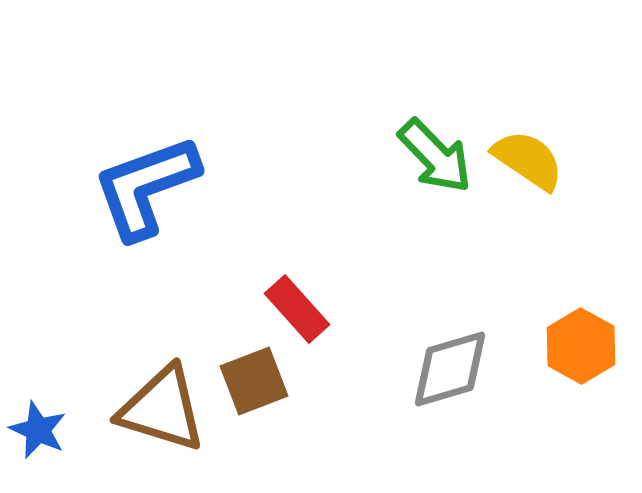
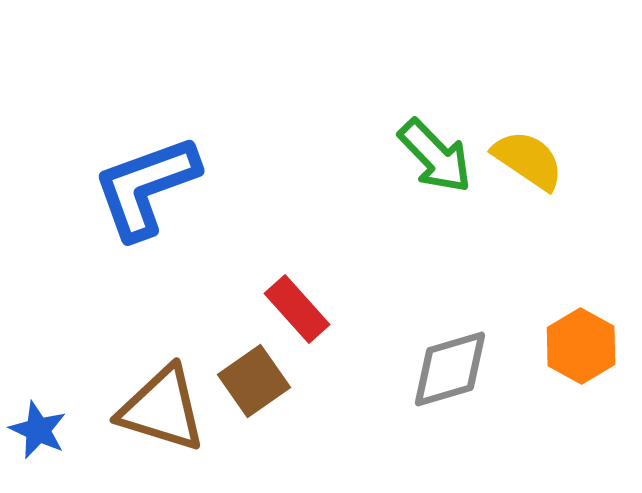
brown square: rotated 14 degrees counterclockwise
